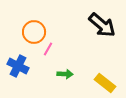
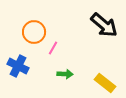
black arrow: moved 2 px right
pink line: moved 5 px right, 1 px up
